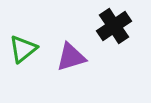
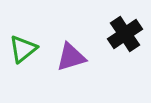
black cross: moved 11 px right, 8 px down
